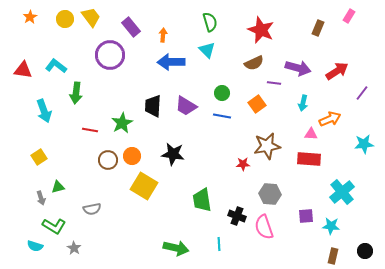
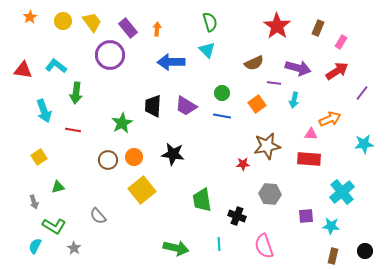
pink rectangle at (349, 16): moved 8 px left, 26 px down
yellow trapezoid at (91, 17): moved 1 px right, 5 px down
yellow circle at (65, 19): moved 2 px left, 2 px down
purple rectangle at (131, 27): moved 3 px left, 1 px down
red star at (261, 30): moved 16 px right, 4 px up; rotated 12 degrees clockwise
orange arrow at (163, 35): moved 6 px left, 6 px up
cyan arrow at (303, 103): moved 9 px left, 3 px up
red line at (90, 130): moved 17 px left
orange circle at (132, 156): moved 2 px right, 1 px down
yellow square at (144, 186): moved 2 px left, 4 px down; rotated 20 degrees clockwise
gray arrow at (41, 198): moved 7 px left, 4 px down
gray semicircle at (92, 209): moved 6 px right, 7 px down; rotated 60 degrees clockwise
pink semicircle at (264, 227): moved 19 px down
cyan semicircle at (35, 246): rotated 98 degrees clockwise
